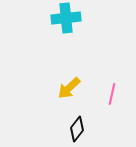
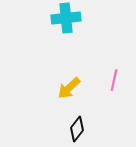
pink line: moved 2 px right, 14 px up
